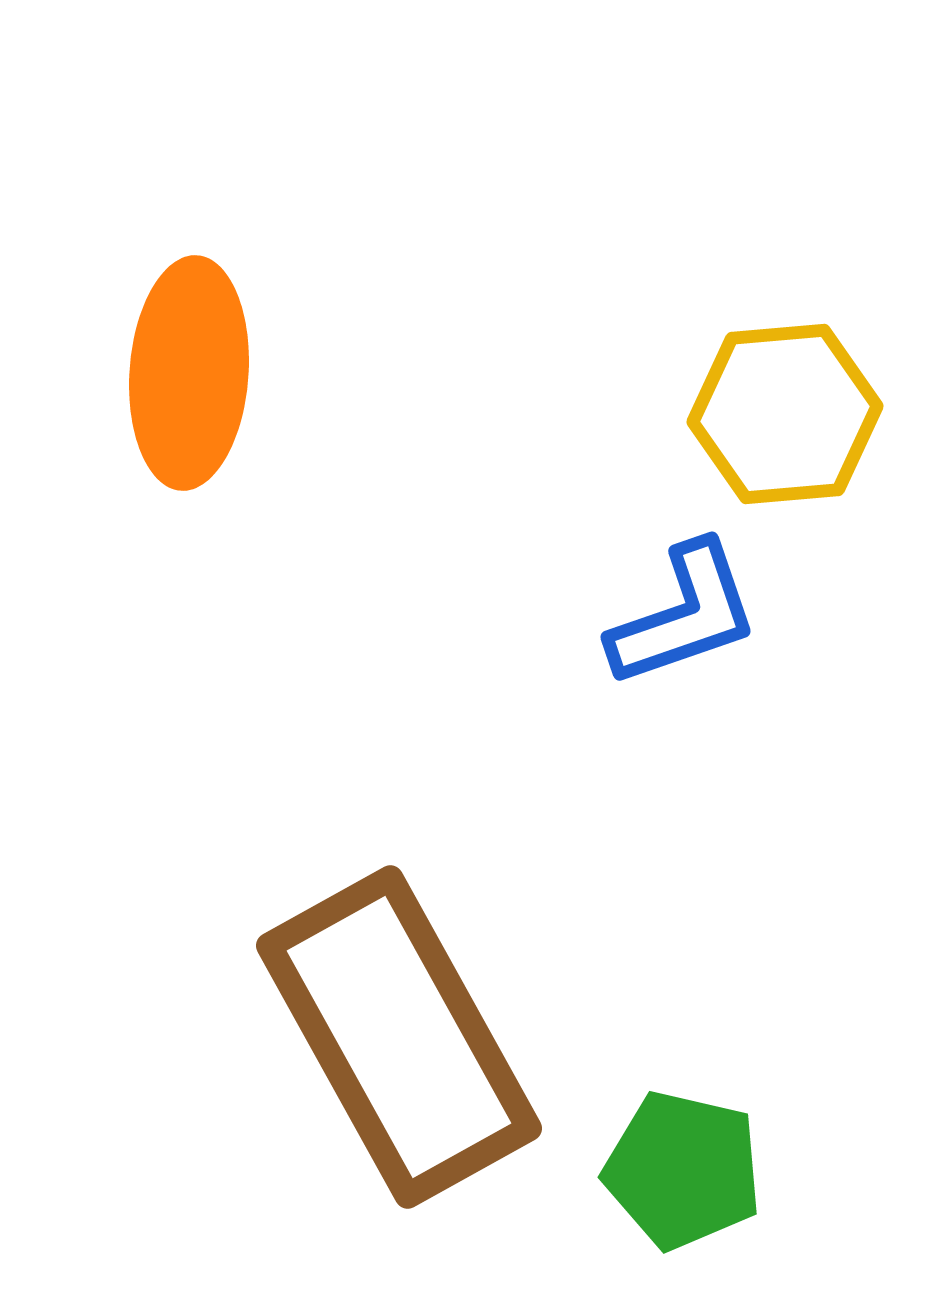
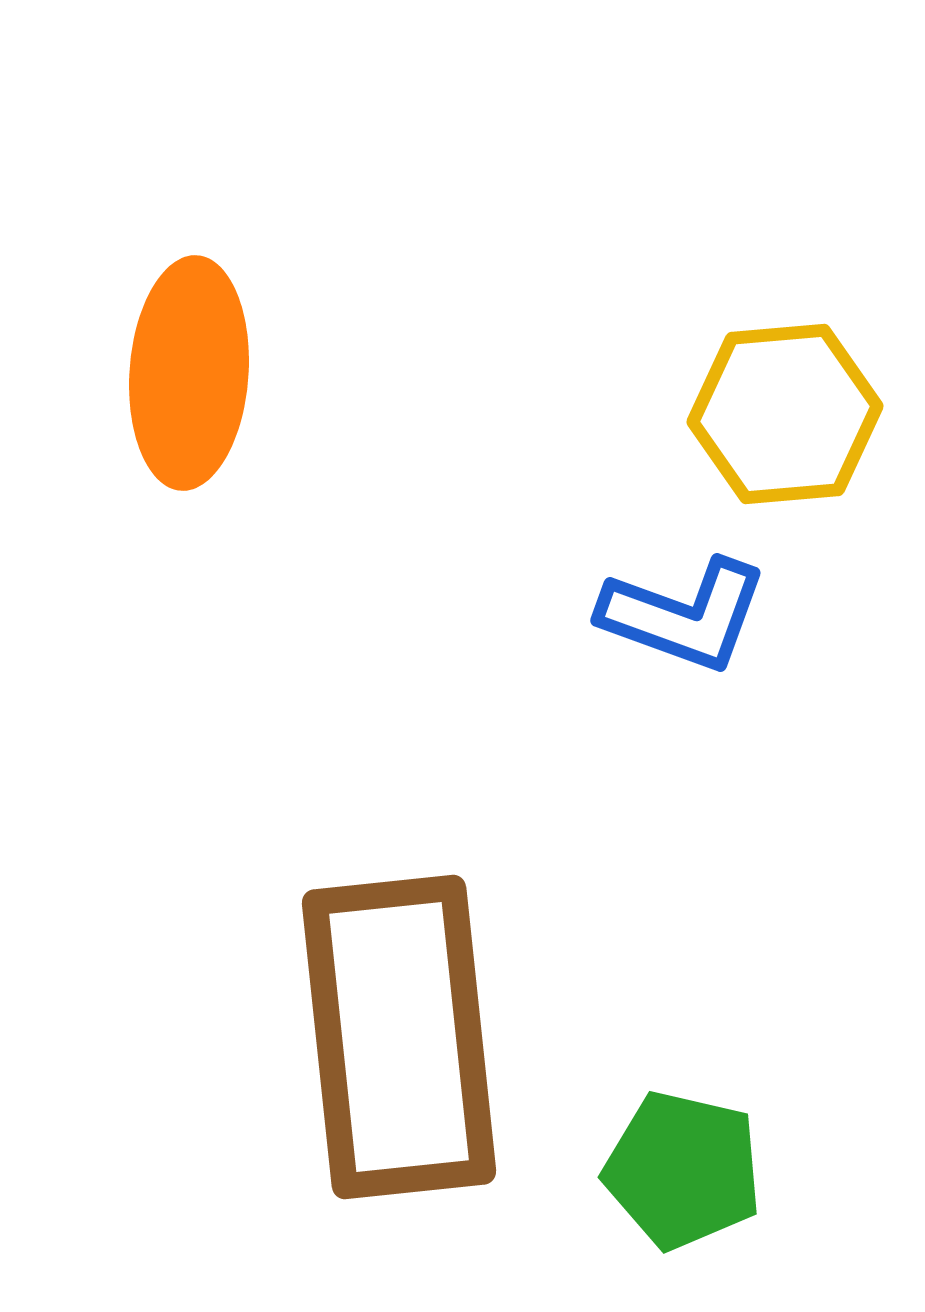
blue L-shape: rotated 39 degrees clockwise
brown rectangle: rotated 23 degrees clockwise
